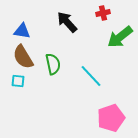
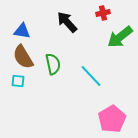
pink pentagon: moved 1 px right, 1 px down; rotated 12 degrees counterclockwise
